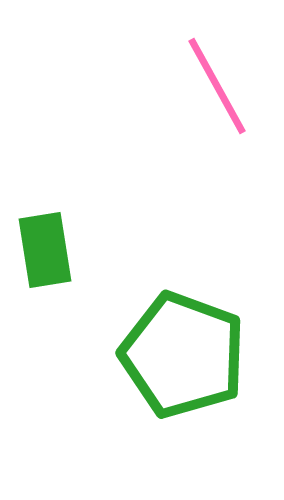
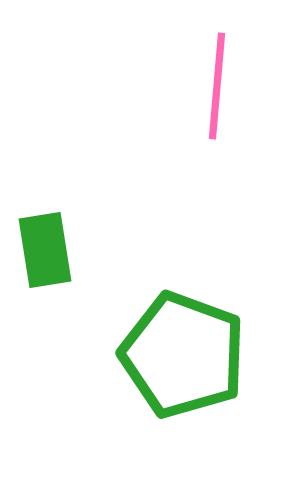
pink line: rotated 34 degrees clockwise
